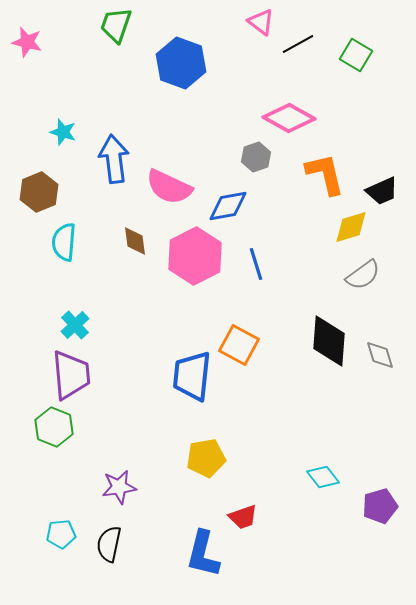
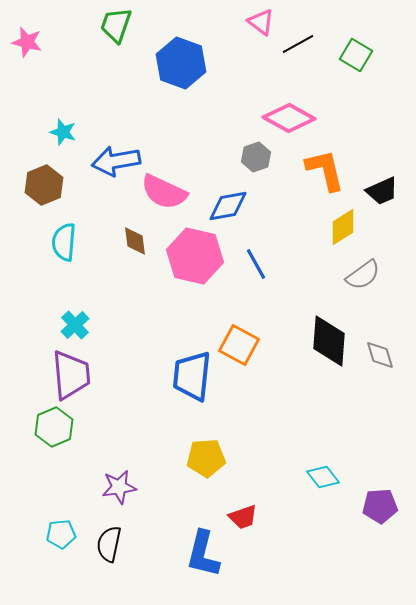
blue arrow: moved 2 px right, 2 px down; rotated 93 degrees counterclockwise
orange L-shape: moved 4 px up
pink semicircle: moved 5 px left, 5 px down
brown hexagon: moved 5 px right, 7 px up
yellow diamond: moved 8 px left; rotated 15 degrees counterclockwise
pink hexagon: rotated 20 degrees counterclockwise
blue line: rotated 12 degrees counterclockwise
green hexagon: rotated 15 degrees clockwise
yellow pentagon: rotated 6 degrees clockwise
purple pentagon: rotated 12 degrees clockwise
